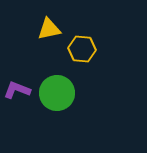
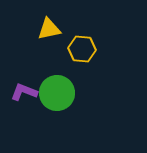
purple L-shape: moved 7 px right, 2 px down
